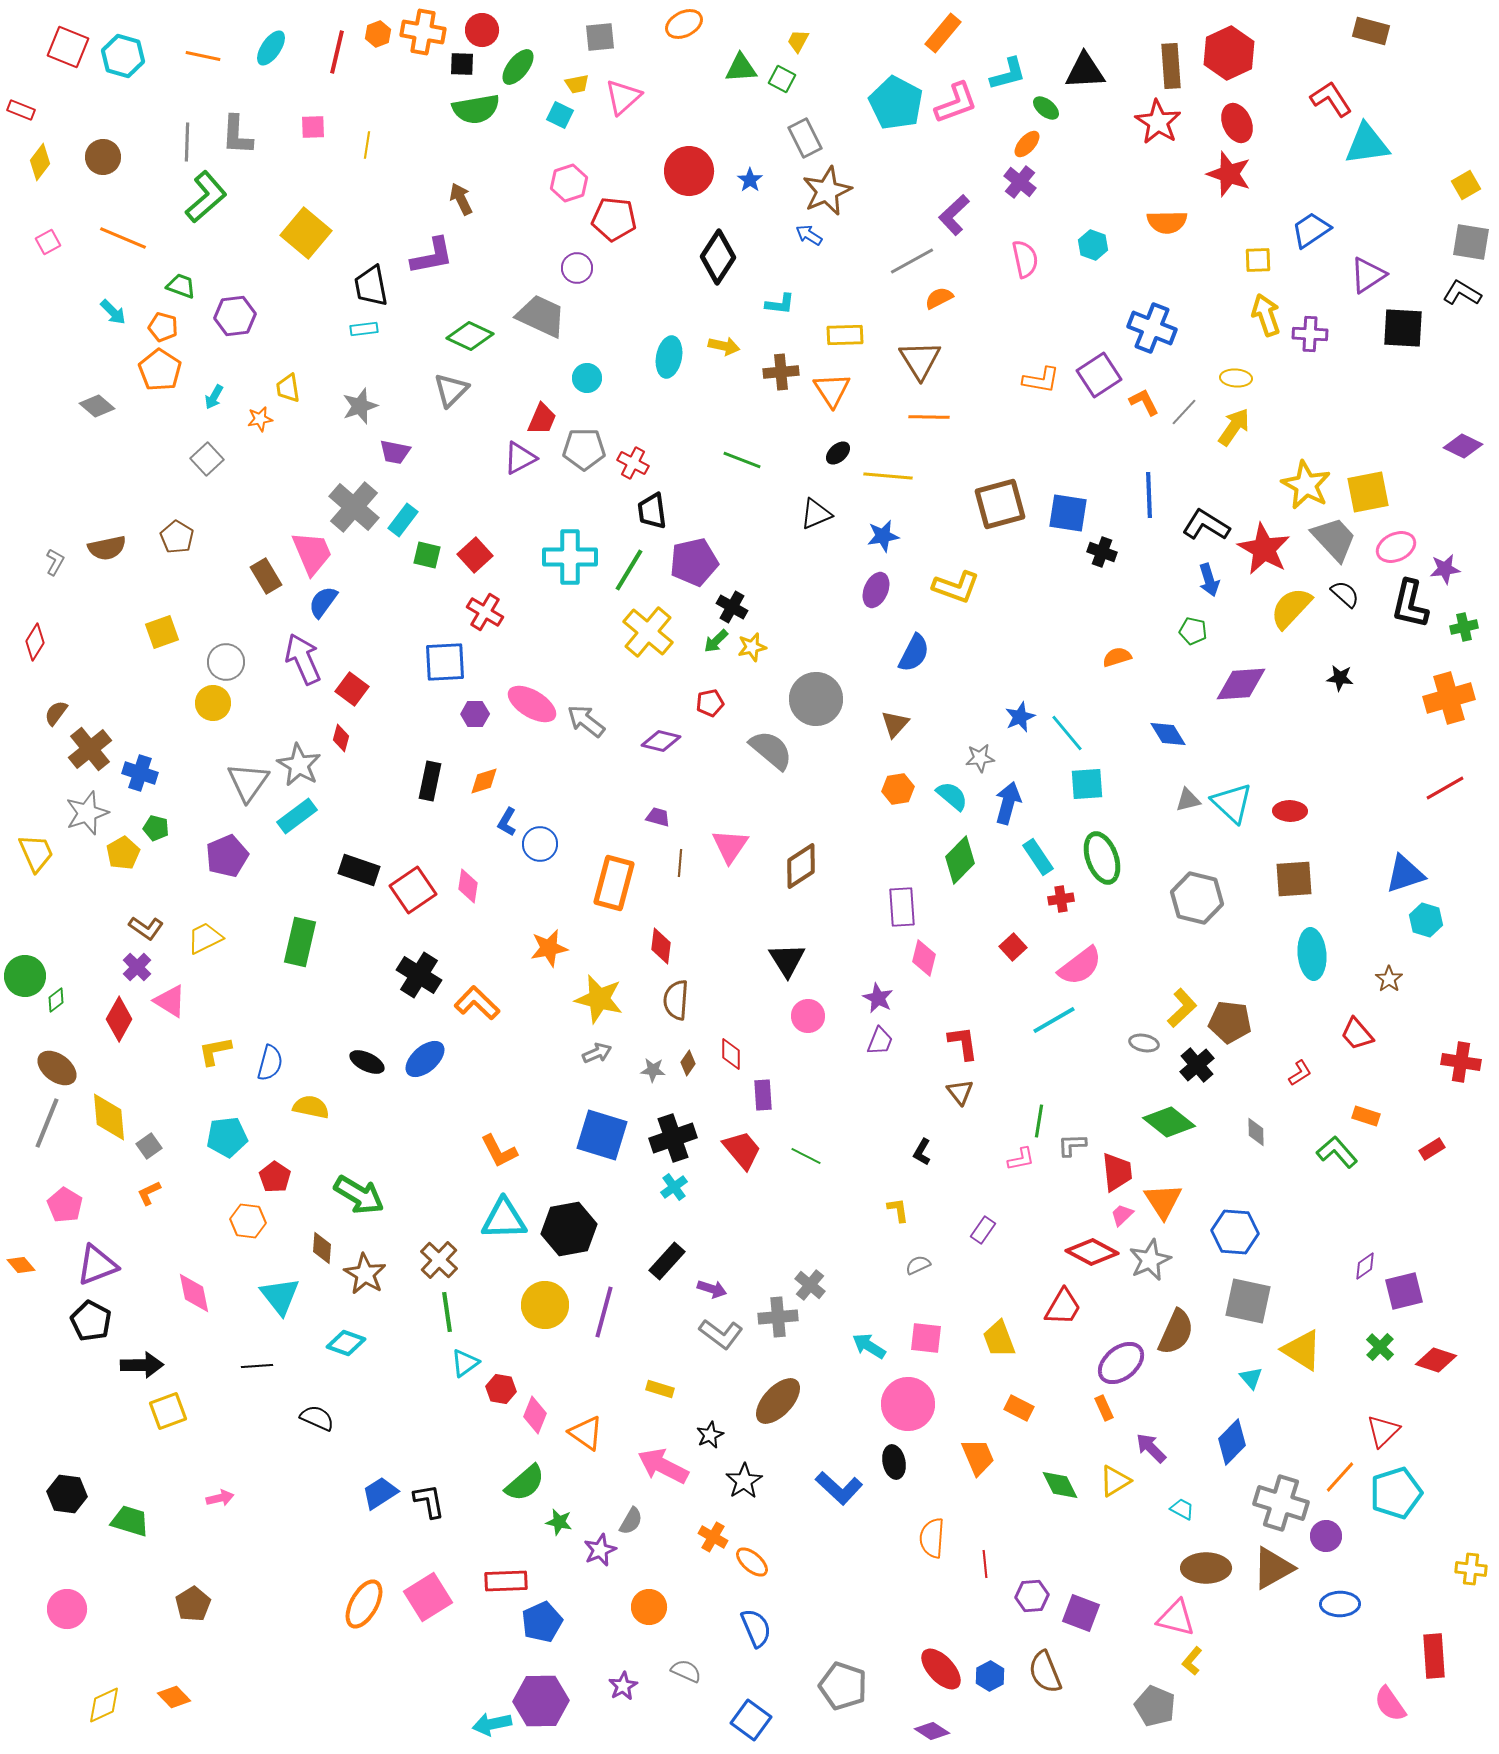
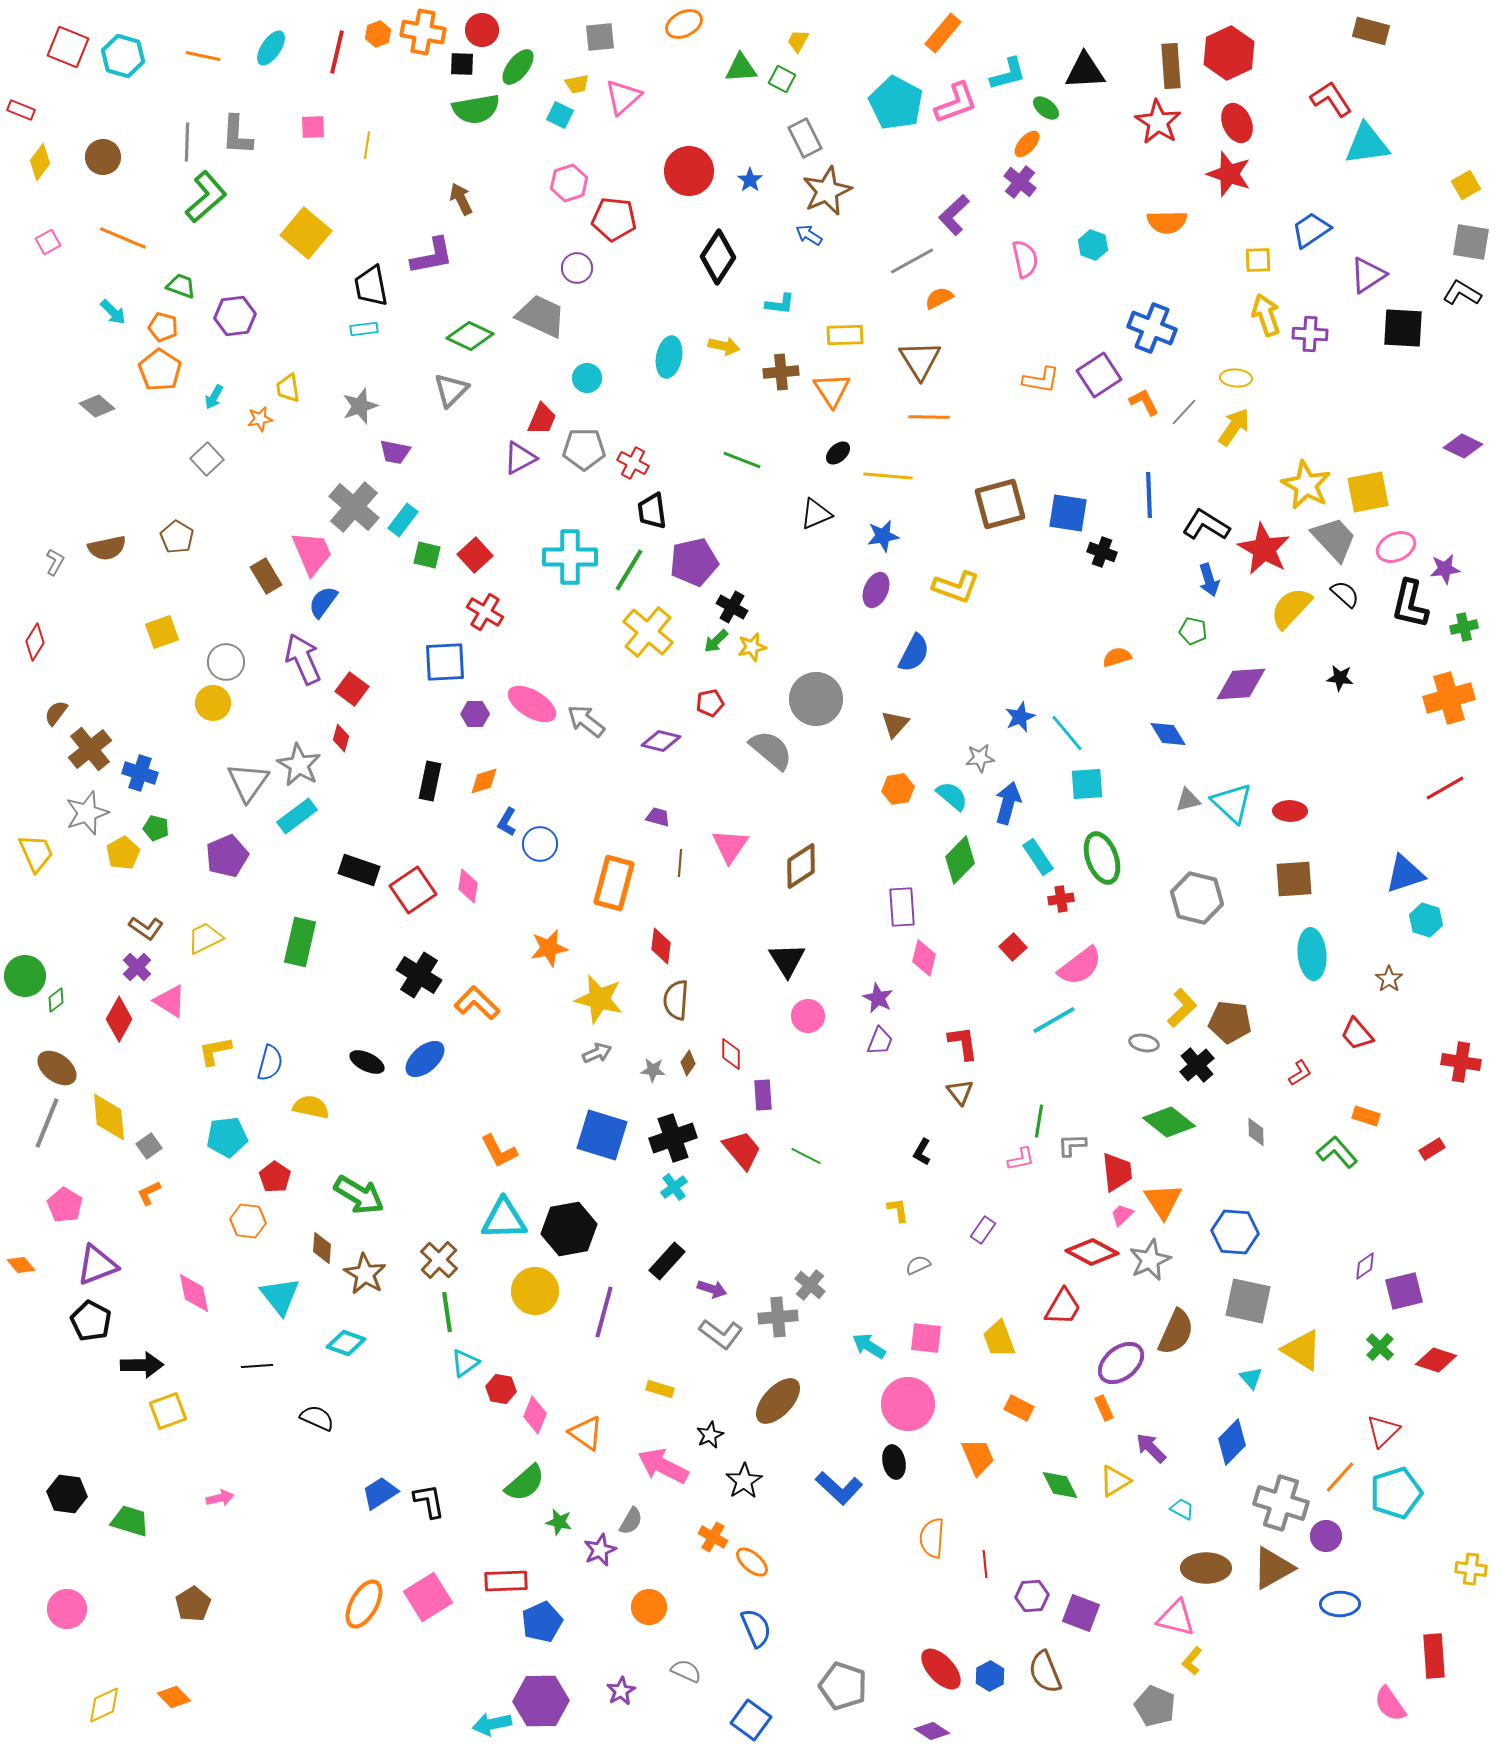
yellow circle at (545, 1305): moved 10 px left, 14 px up
purple star at (623, 1686): moved 2 px left, 5 px down
